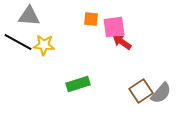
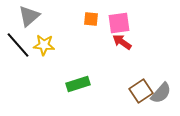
gray triangle: rotated 45 degrees counterclockwise
pink square: moved 5 px right, 4 px up
black line: moved 3 px down; rotated 20 degrees clockwise
